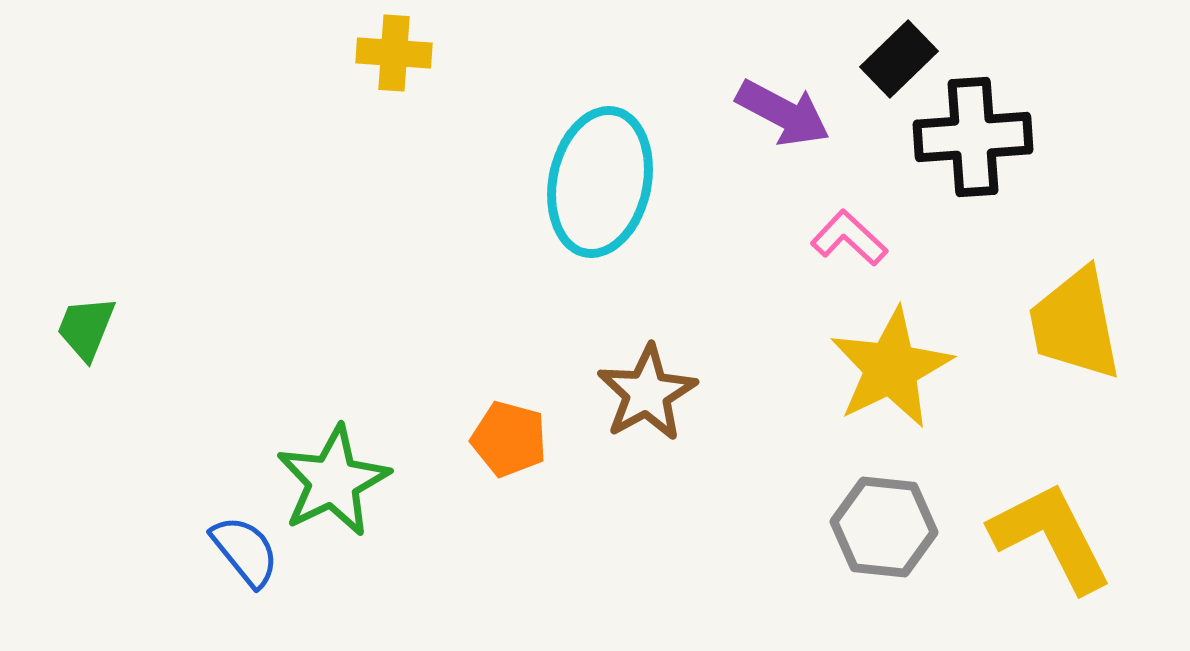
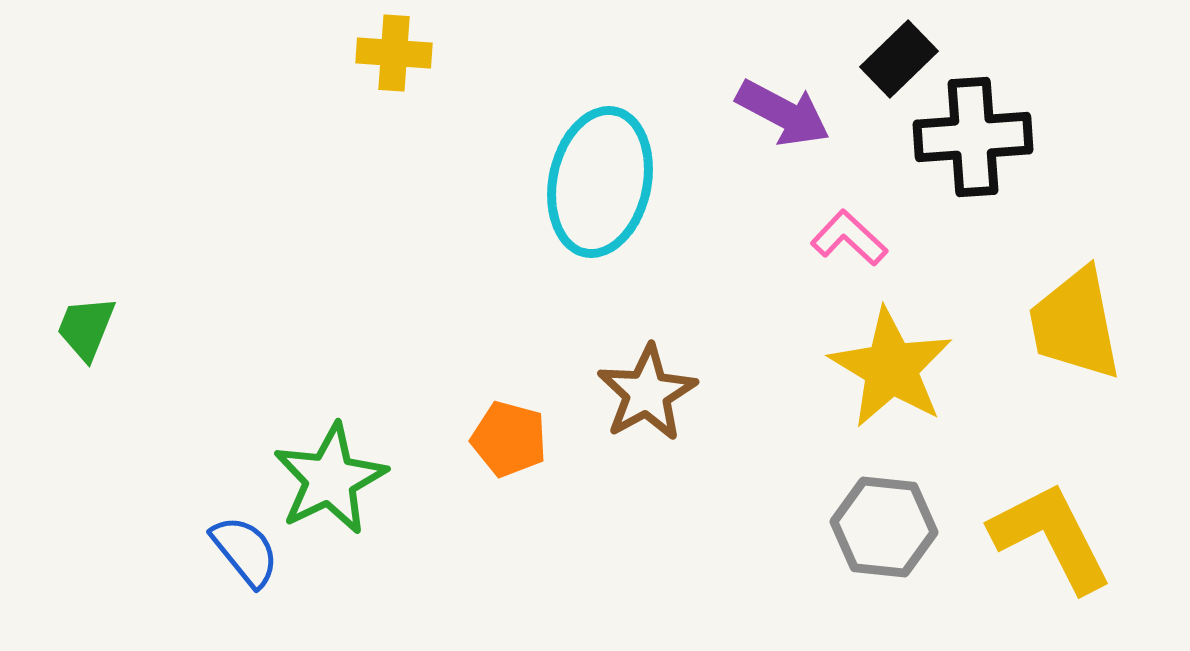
yellow star: rotated 15 degrees counterclockwise
green star: moved 3 px left, 2 px up
